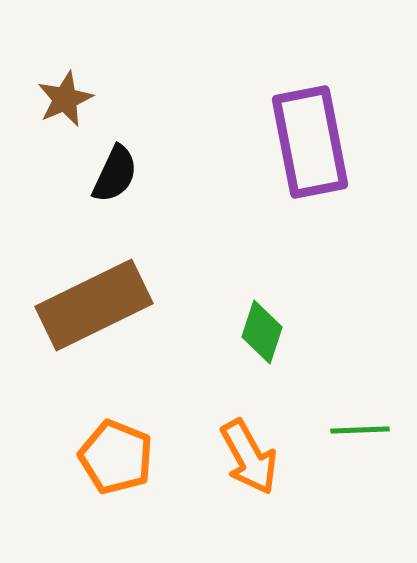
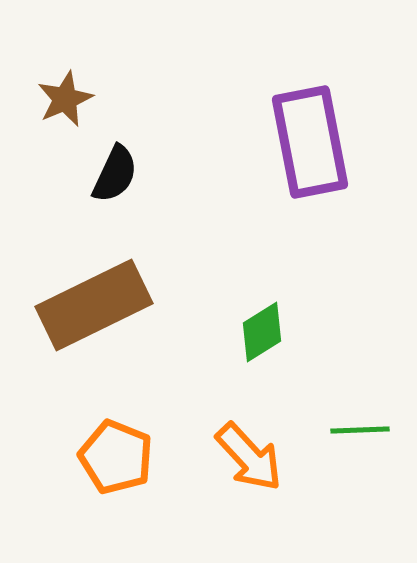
green diamond: rotated 40 degrees clockwise
orange arrow: rotated 14 degrees counterclockwise
